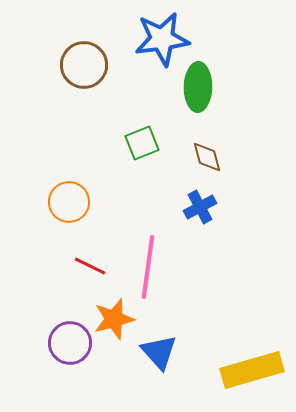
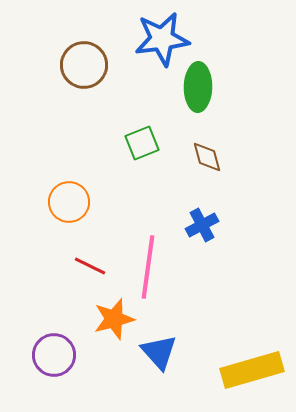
blue cross: moved 2 px right, 18 px down
purple circle: moved 16 px left, 12 px down
